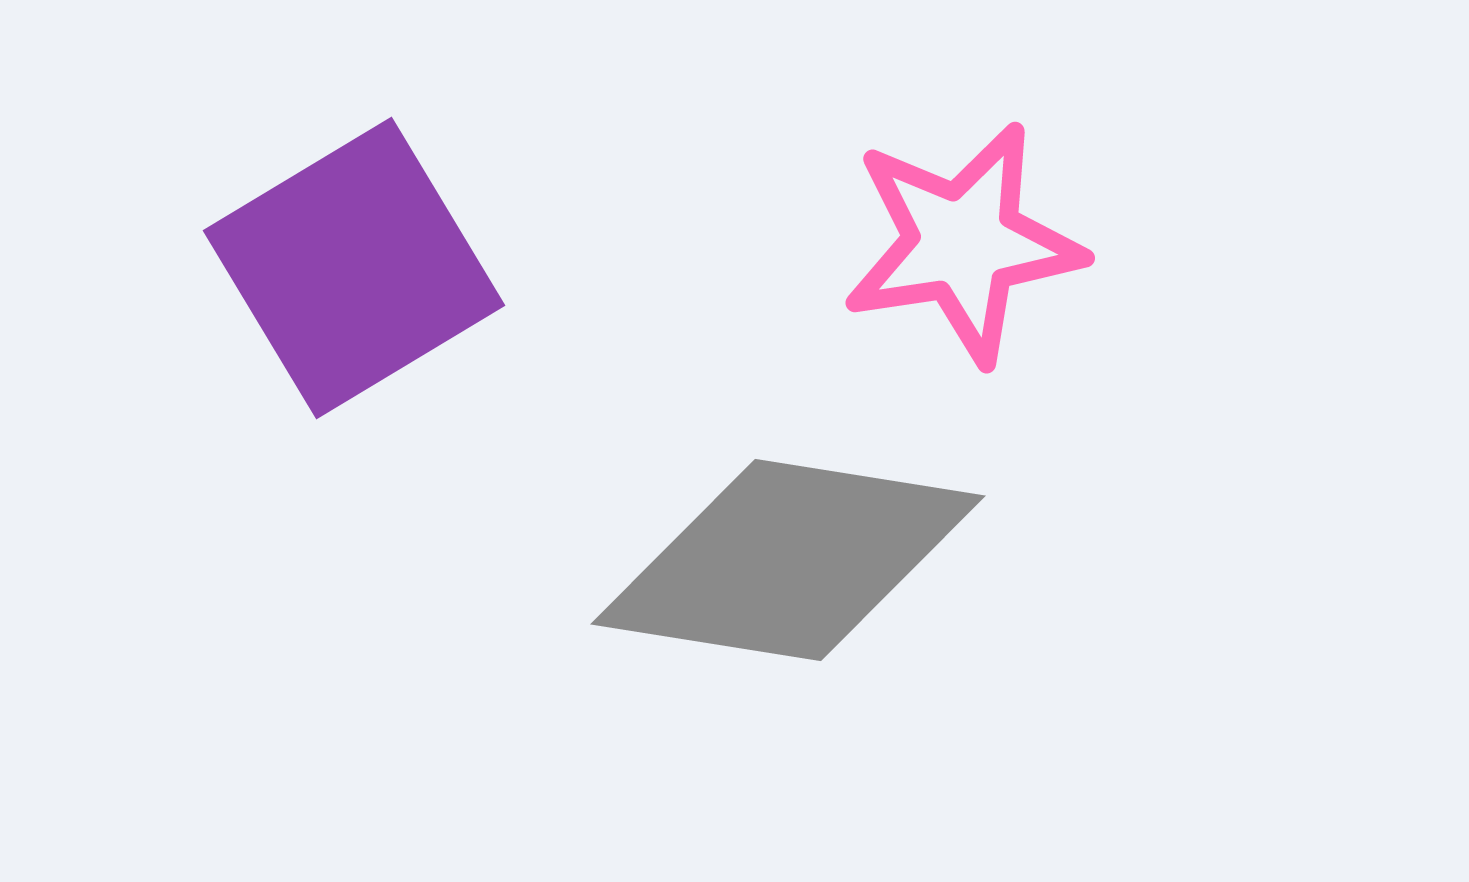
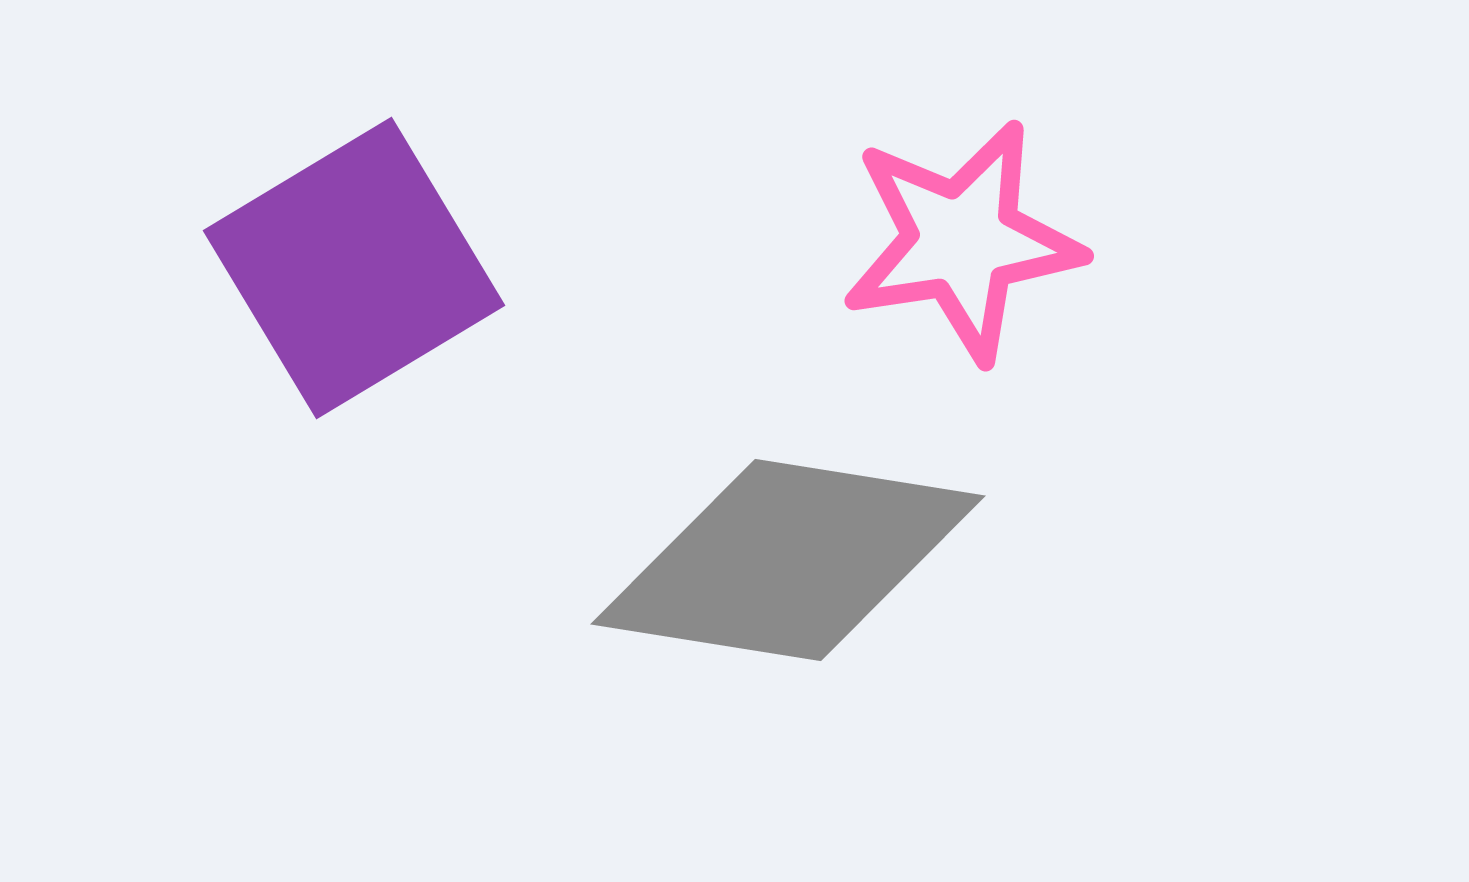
pink star: moved 1 px left, 2 px up
